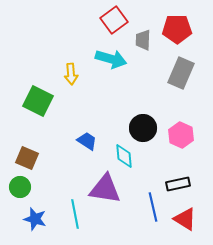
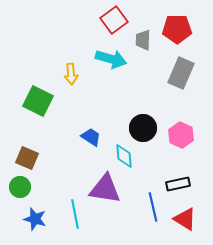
blue trapezoid: moved 4 px right, 4 px up
